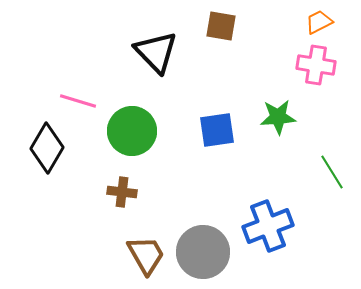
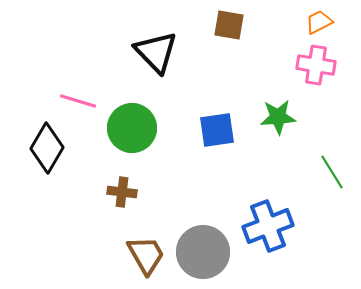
brown square: moved 8 px right, 1 px up
green circle: moved 3 px up
